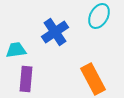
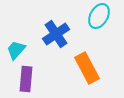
blue cross: moved 1 px right, 2 px down
cyan trapezoid: rotated 40 degrees counterclockwise
orange rectangle: moved 6 px left, 11 px up
